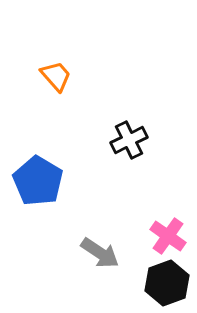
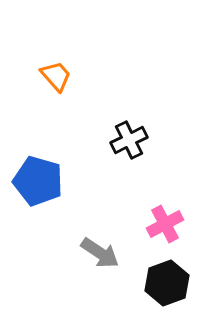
blue pentagon: rotated 15 degrees counterclockwise
pink cross: moved 3 px left, 12 px up; rotated 27 degrees clockwise
